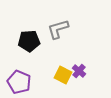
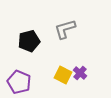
gray L-shape: moved 7 px right
black pentagon: rotated 10 degrees counterclockwise
purple cross: moved 1 px right, 2 px down
